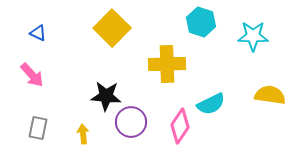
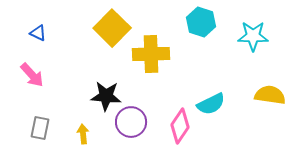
yellow cross: moved 16 px left, 10 px up
gray rectangle: moved 2 px right
